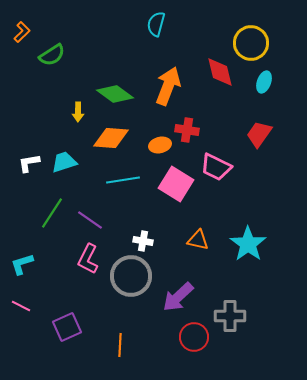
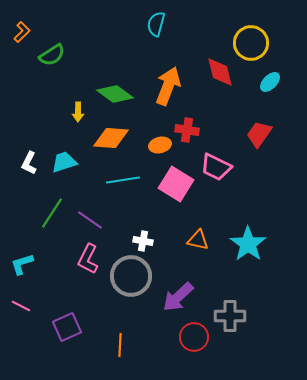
cyan ellipse: moved 6 px right; rotated 25 degrees clockwise
white L-shape: rotated 55 degrees counterclockwise
